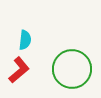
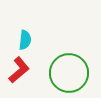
green circle: moved 3 px left, 4 px down
